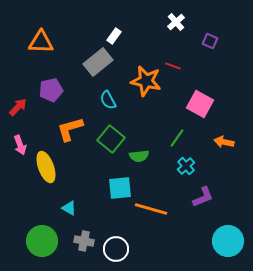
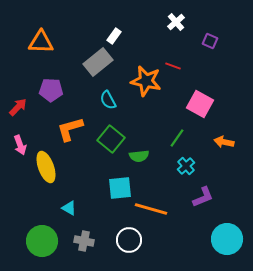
purple pentagon: rotated 15 degrees clockwise
cyan circle: moved 1 px left, 2 px up
white circle: moved 13 px right, 9 px up
